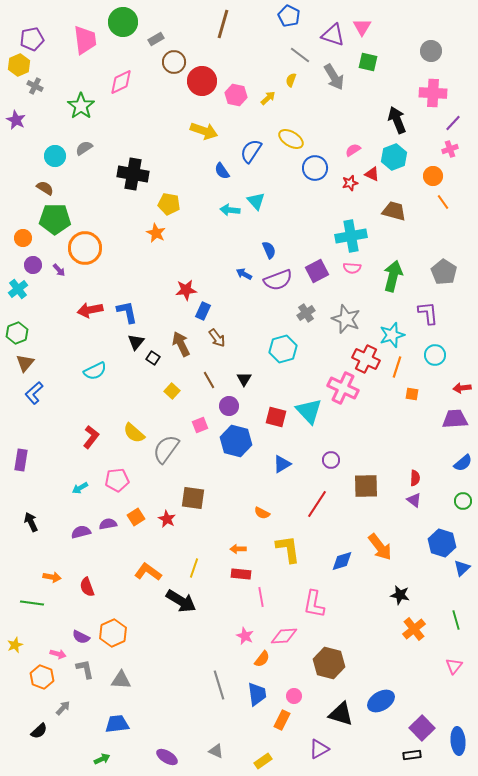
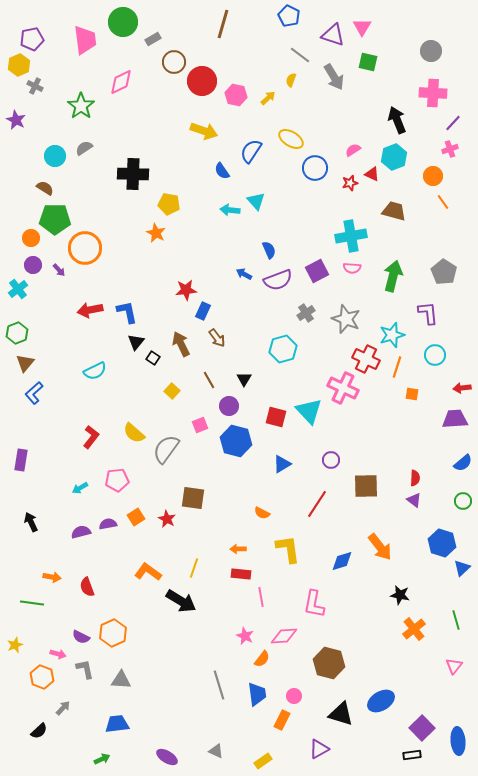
gray rectangle at (156, 39): moved 3 px left
black cross at (133, 174): rotated 8 degrees counterclockwise
orange circle at (23, 238): moved 8 px right
